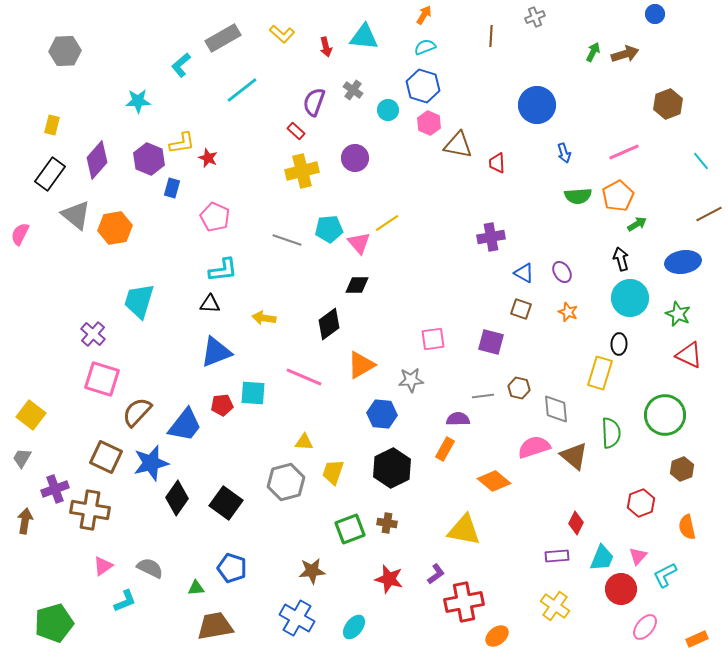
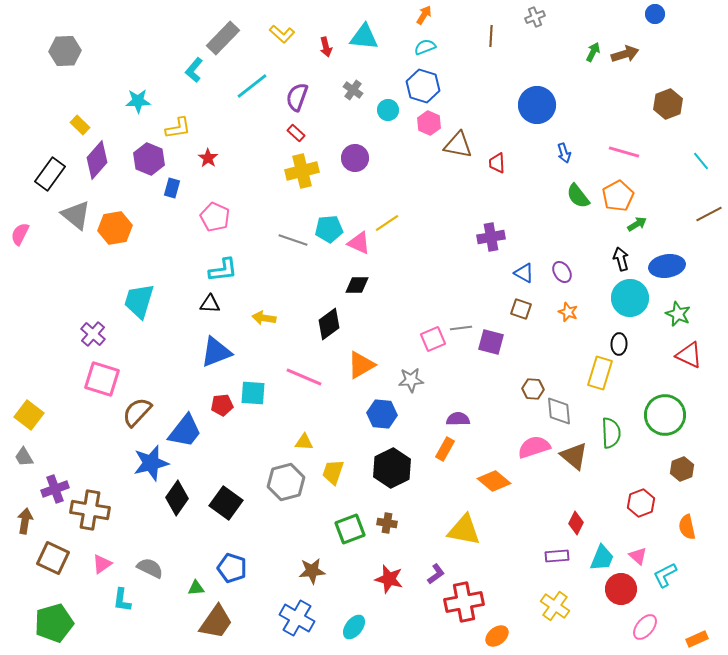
gray rectangle at (223, 38): rotated 16 degrees counterclockwise
cyan L-shape at (181, 65): moved 13 px right, 5 px down; rotated 10 degrees counterclockwise
cyan line at (242, 90): moved 10 px right, 4 px up
purple semicircle at (314, 102): moved 17 px left, 5 px up
yellow rectangle at (52, 125): moved 28 px right; rotated 60 degrees counterclockwise
red rectangle at (296, 131): moved 2 px down
yellow L-shape at (182, 143): moved 4 px left, 15 px up
pink line at (624, 152): rotated 40 degrees clockwise
red star at (208, 158): rotated 12 degrees clockwise
green semicircle at (578, 196): rotated 56 degrees clockwise
gray line at (287, 240): moved 6 px right
pink triangle at (359, 243): rotated 25 degrees counterclockwise
blue ellipse at (683, 262): moved 16 px left, 4 px down
pink square at (433, 339): rotated 15 degrees counterclockwise
brown hexagon at (519, 388): moved 14 px right, 1 px down; rotated 10 degrees counterclockwise
gray line at (483, 396): moved 22 px left, 68 px up
gray diamond at (556, 409): moved 3 px right, 2 px down
yellow square at (31, 415): moved 2 px left
blue trapezoid at (185, 425): moved 6 px down
brown square at (106, 457): moved 53 px left, 101 px down
gray trapezoid at (22, 458): moved 2 px right, 1 px up; rotated 60 degrees counterclockwise
pink triangle at (638, 556): rotated 30 degrees counterclockwise
pink triangle at (103, 566): moved 1 px left, 2 px up
cyan L-shape at (125, 601): moved 3 px left, 1 px up; rotated 120 degrees clockwise
brown trapezoid at (215, 626): moved 1 px right, 4 px up; rotated 135 degrees clockwise
